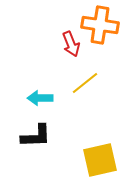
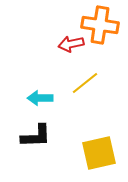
red arrow: rotated 100 degrees clockwise
yellow square: moved 1 px left, 7 px up
